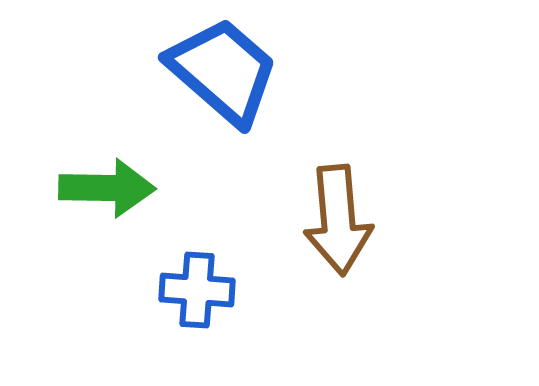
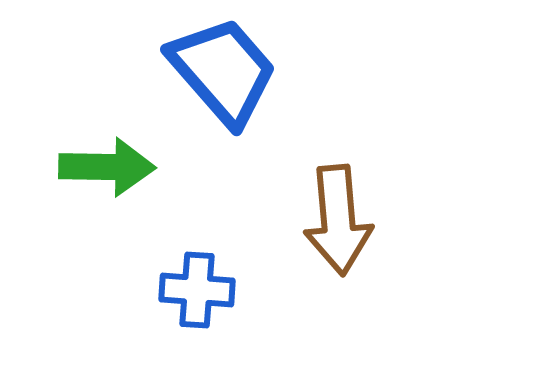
blue trapezoid: rotated 8 degrees clockwise
green arrow: moved 21 px up
